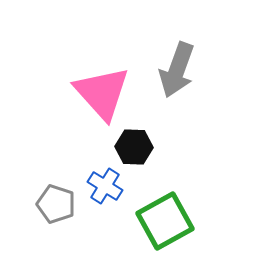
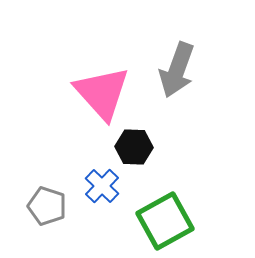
blue cross: moved 3 px left; rotated 12 degrees clockwise
gray pentagon: moved 9 px left, 2 px down
